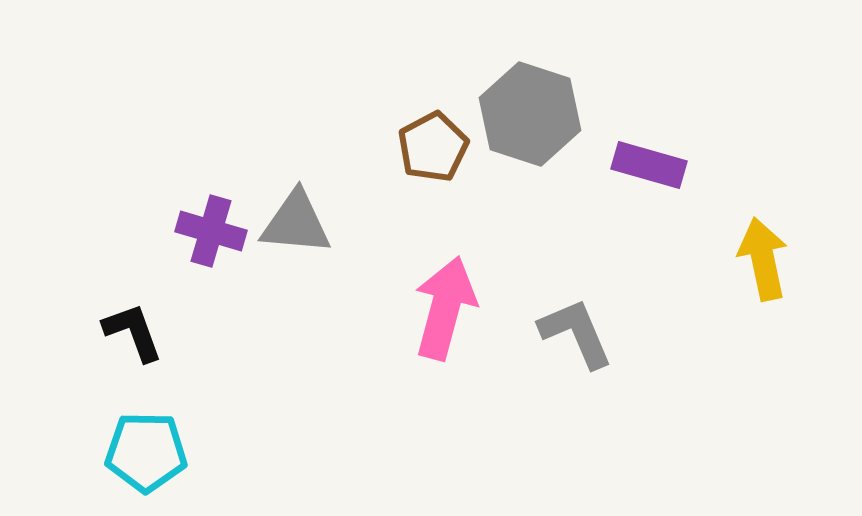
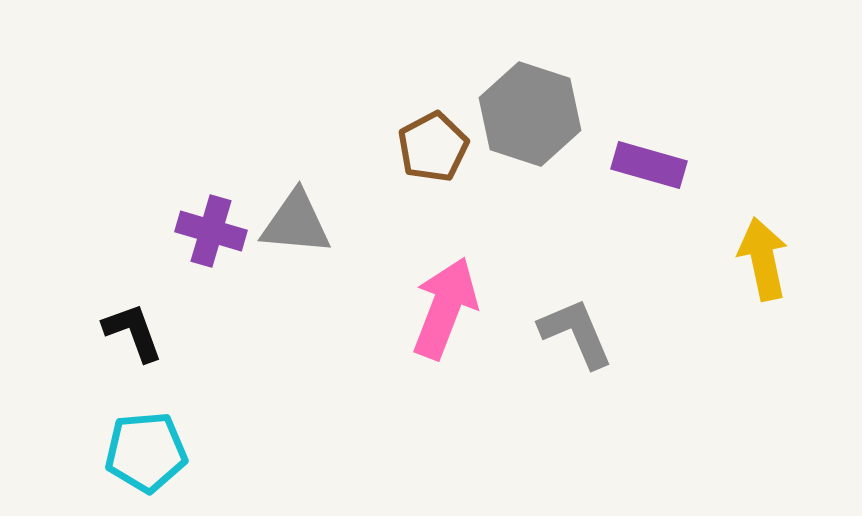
pink arrow: rotated 6 degrees clockwise
cyan pentagon: rotated 6 degrees counterclockwise
